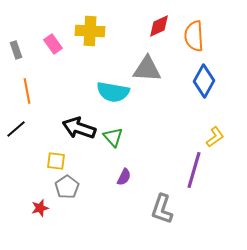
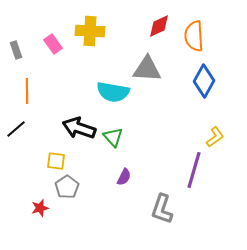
orange line: rotated 10 degrees clockwise
